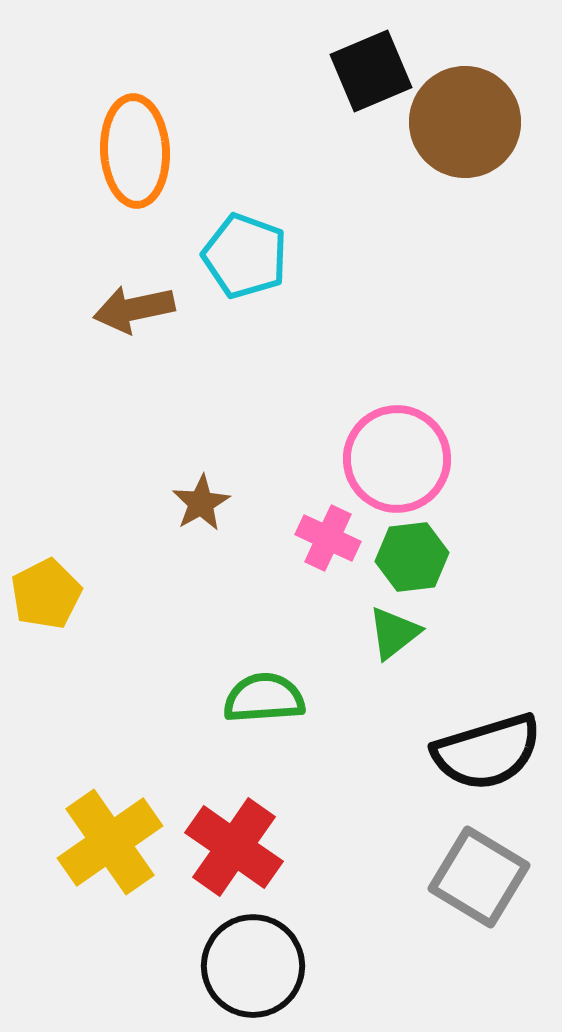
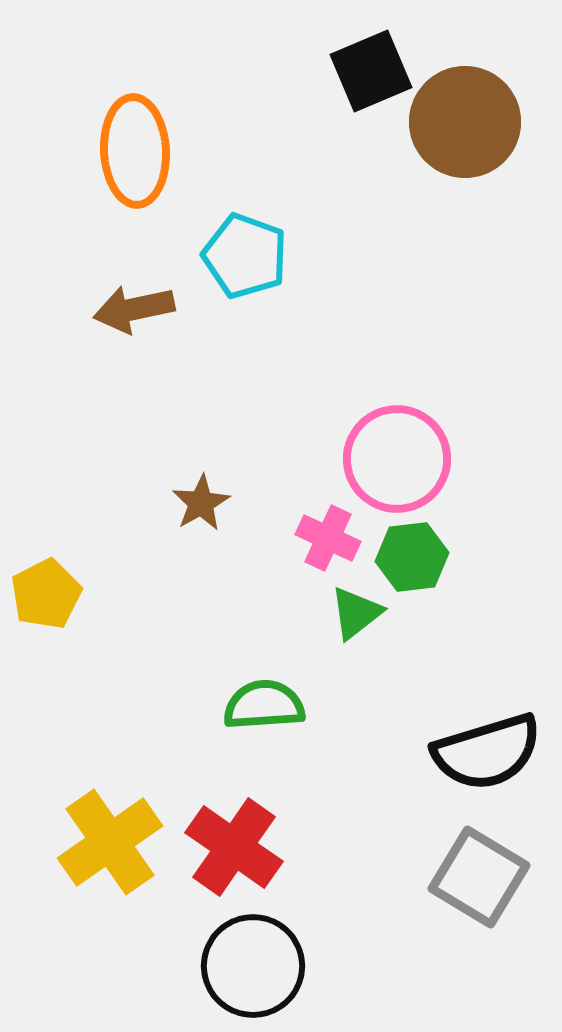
green triangle: moved 38 px left, 20 px up
green semicircle: moved 7 px down
